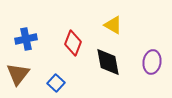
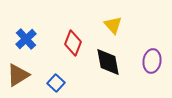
yellow triangle: rotated 18 degrees clockwise
blue cross: rotated 30 degrees counterclockwise
purple ellipse: moved 1 px up
brown triangle: moved 1 px down; rotated 20 degrees clockwise
